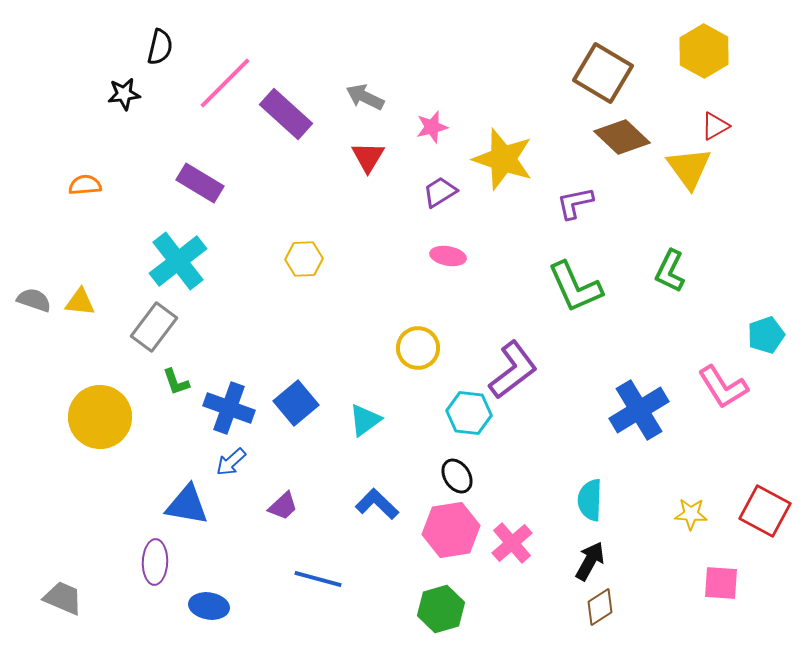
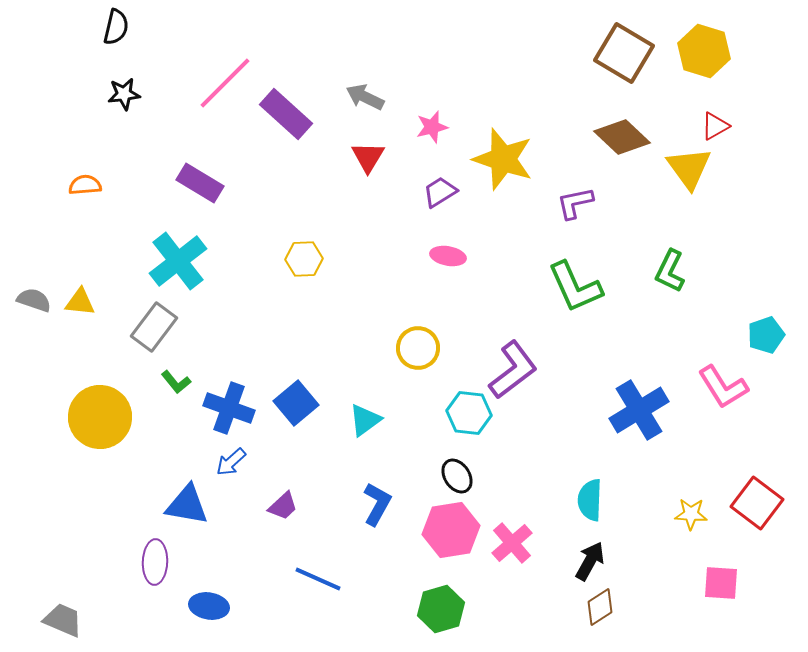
black semicircle at (160, 47): moved 44 px left, 20 px up
yellow hexagon at (704, 51): rotated 12 degrees counterclockwise
brown square at (603, 73): moved 21 px right, 20 px up
green L-shape at (176, 382): rotated 20 degrees counterclockwise
blue L-shape at (377, 504): rotated 75 degrees clockwise
red square at (765, 511): moved 8 px left, 8 px up; rotated 9 degrees clockwise
blue line at (318, 579): rotated 9 degrees clockwise
gray trapezoid at (63, 598): moved 22 px down
